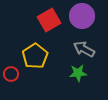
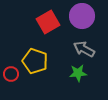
red square: moved 1 px left, 2 px down
yellow pentagon: moved 5 px down; rotated 20 degrees counterclockwise
